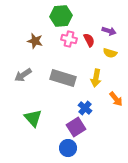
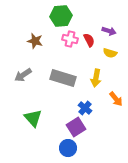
pink cross: moved 1 px right
